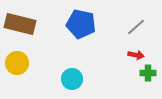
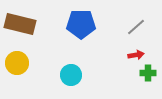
blue pentagon: rotated 12 degrees counterclockwise
red arrow: rotated 21 degrees counterclockwise
cyan circle: moved 1 px left, 4 px up
